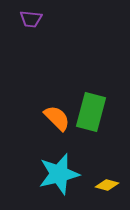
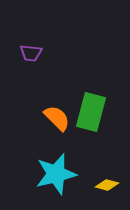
purple trapezoid: moved 34 px down
cyan star: moved 3 px left
